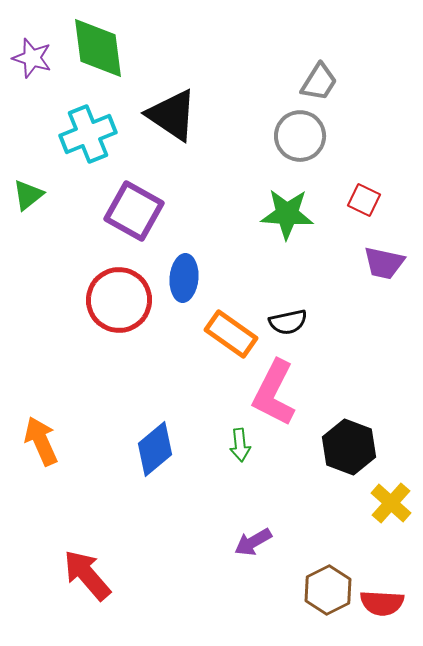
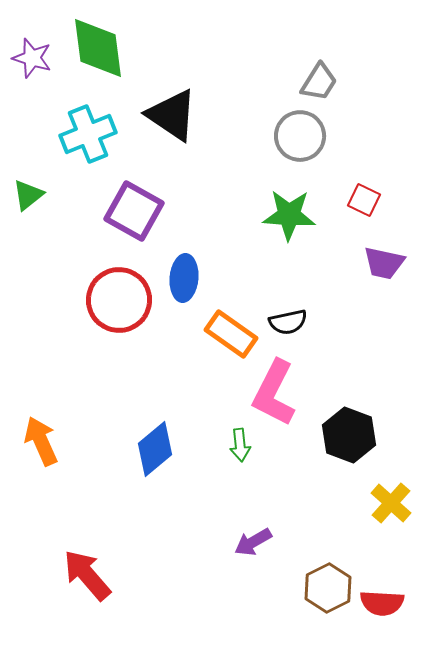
green star: moved 2 px right, 1 px down
black hexagon: moved 12 px up
brown hexagon: moved 2 px up
